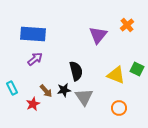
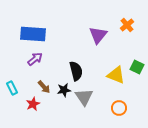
green square: moved 2 px up
brown arrow: moved 2 px left, 4 px up
